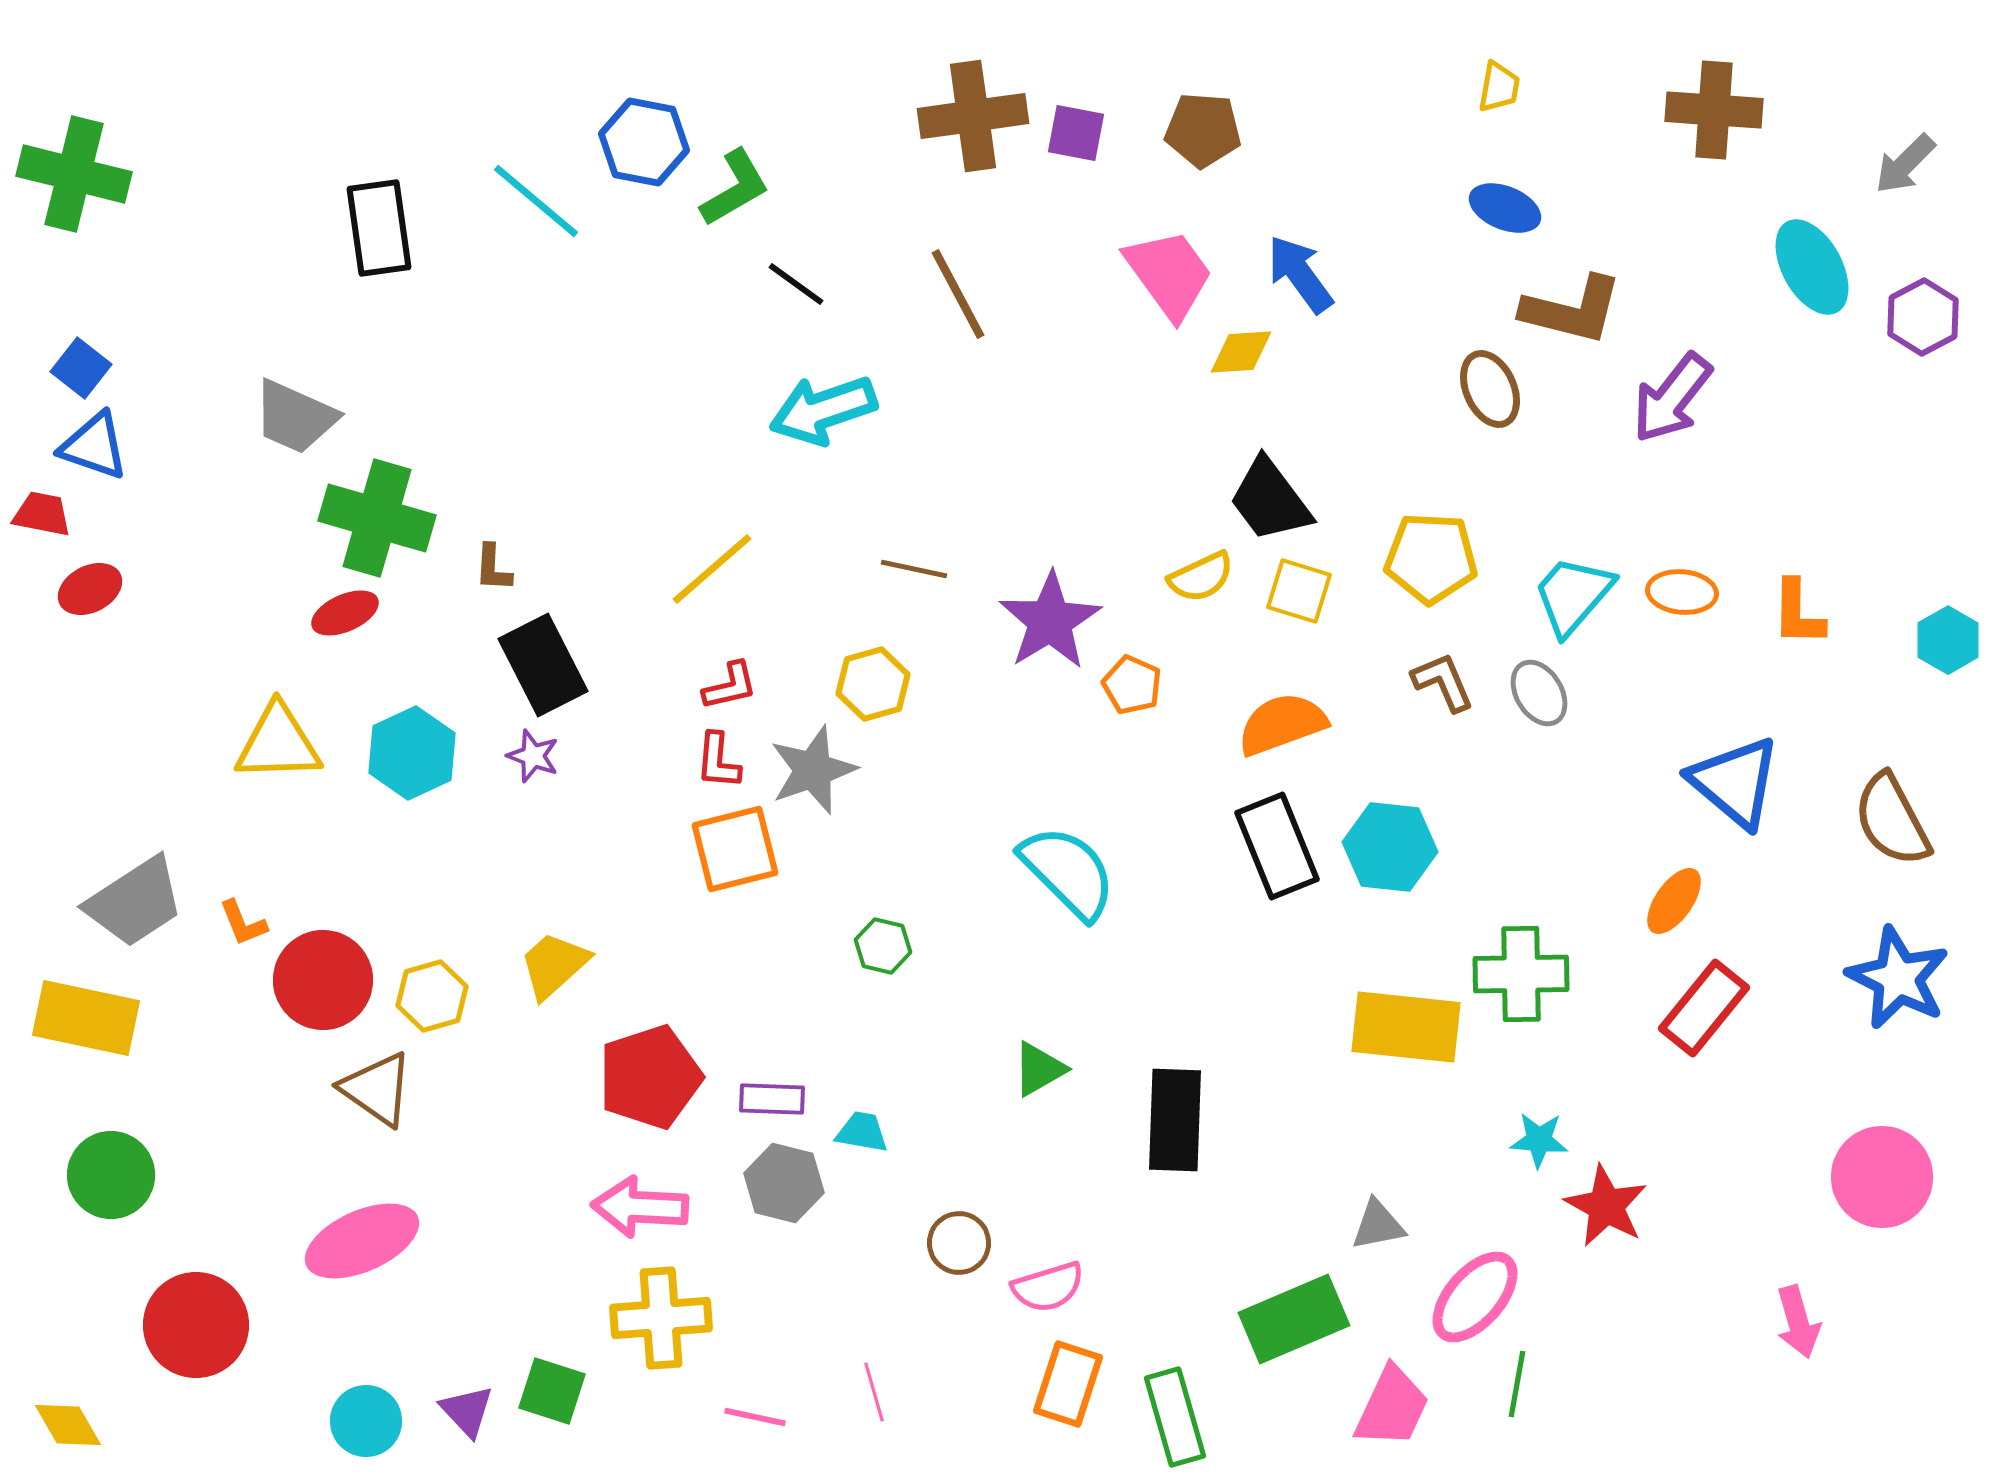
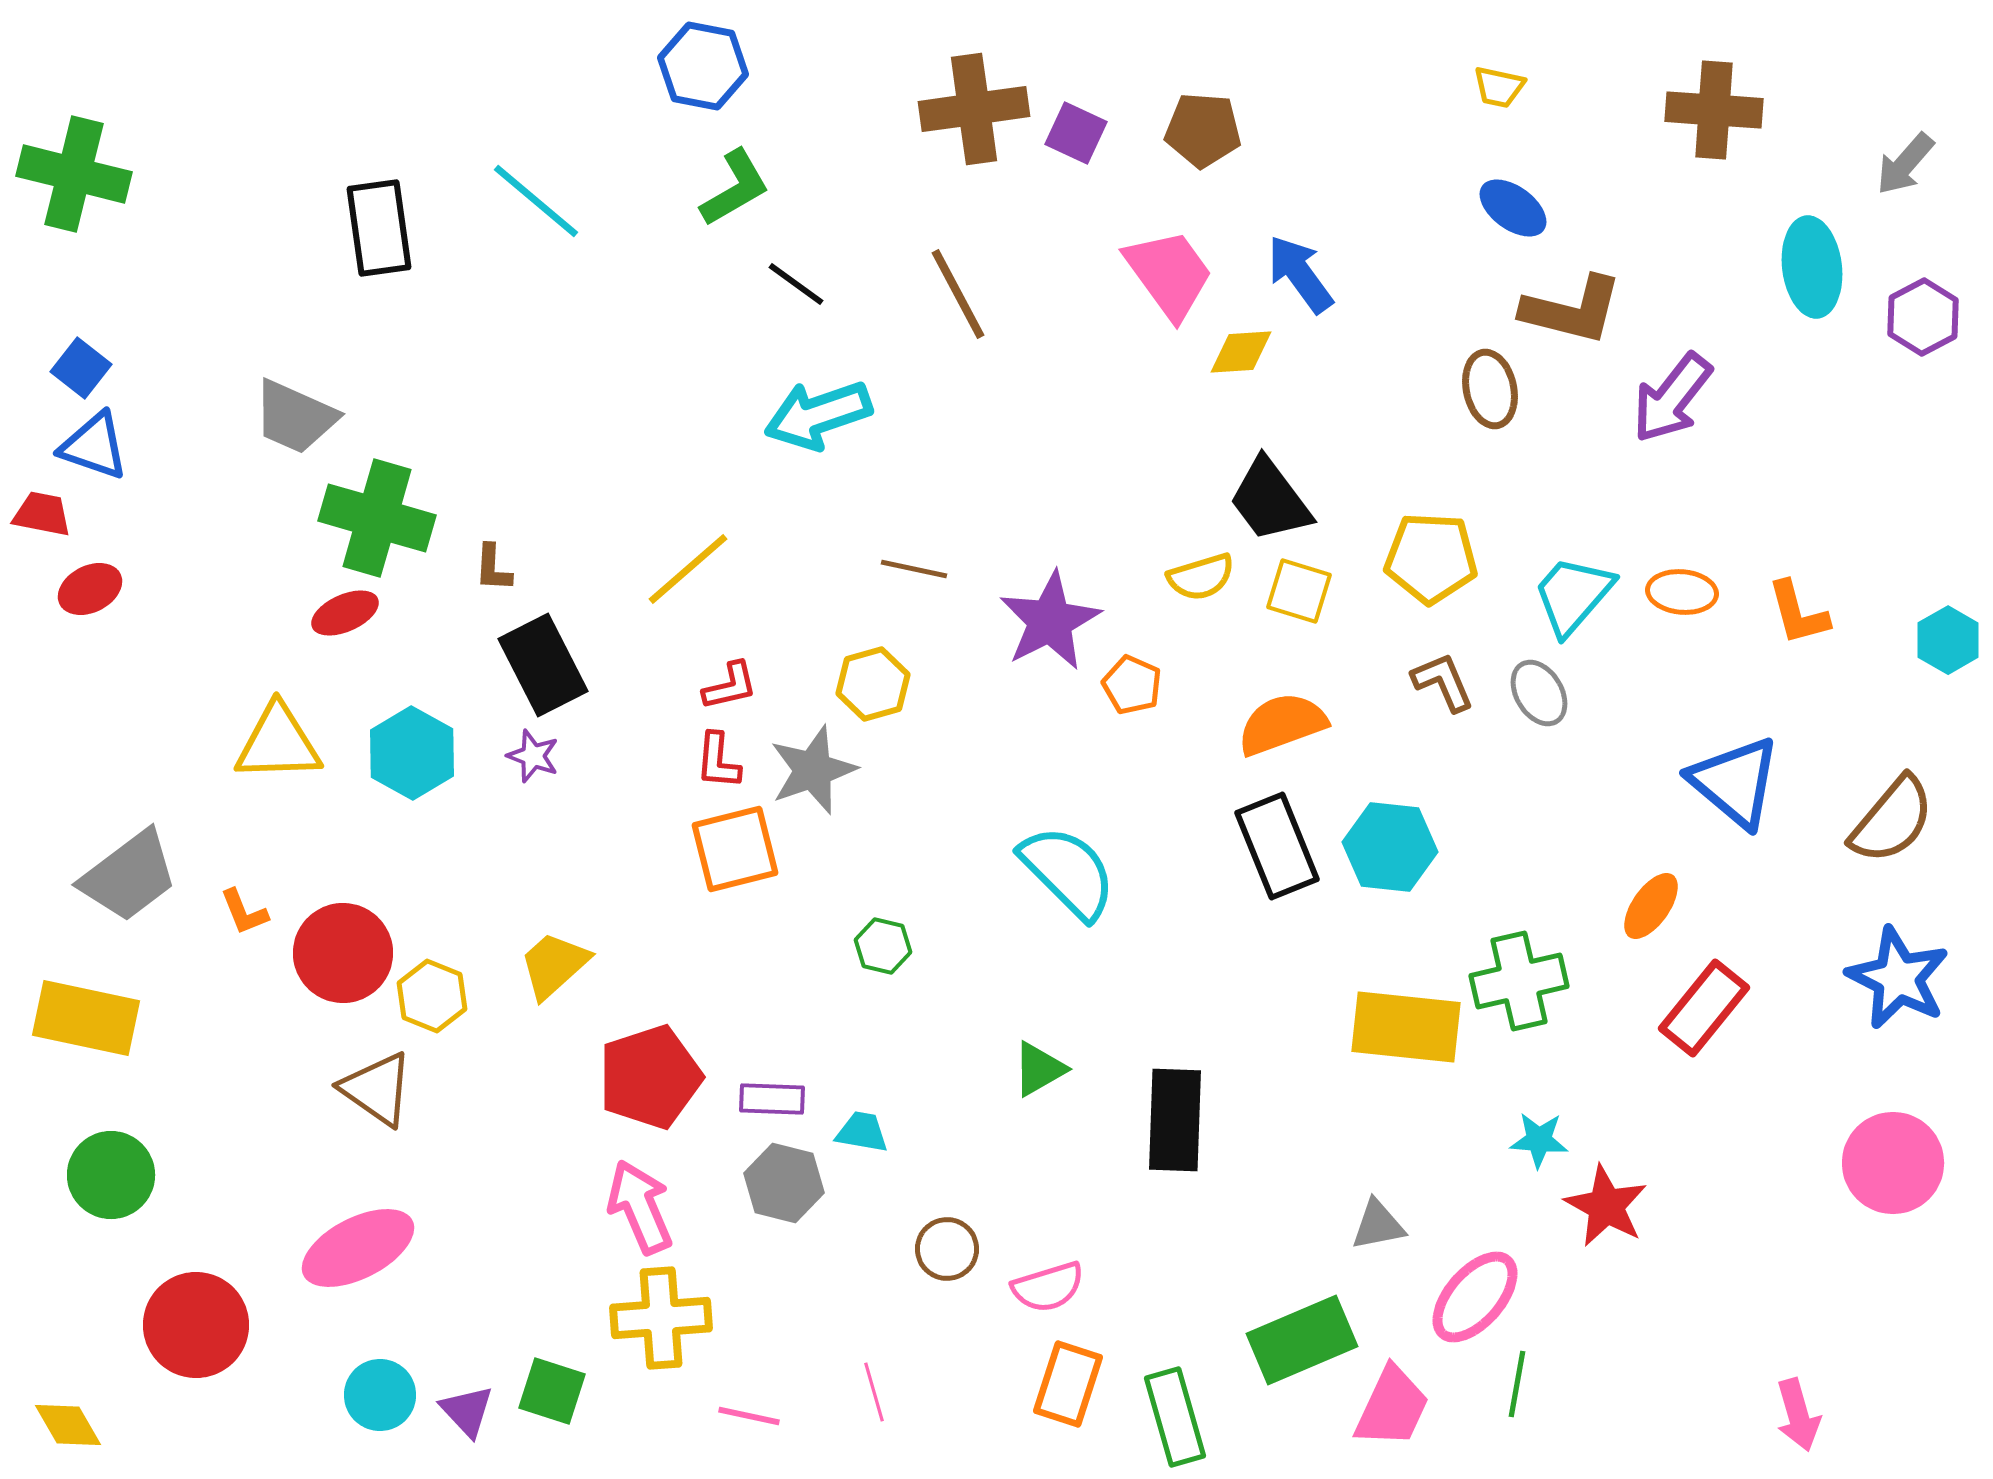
yellow trapezoid at (1499, 87): rotated 92 degrees clockwise
brown cross at (973, 116): moved 1 px right, 7 px up
purple square at (1076, 133): rotated 14 degrees clockwise
blue hexagon at (644, 142): moved 59 px right, 76 px up
gray arrow at (1905, 164): rotated 4 degrees counterclockwise
blue ellipse at (1505, 208): moved 8 px right; rotated 14 degrees clockwise
cyan ellipse at (1812, 267): rotated 22 degrees clockwise
brown ellipse at (1490, 389): rotated 12 degrees clockwise
cyan arrow at (823, 410): moved 5 px left, 5 px down
yellow line at (712, 569): moved 24 px left
yellow semicircle at (1201, 577): rotated 8 degrees clockwise
orange L-shape at (1798, 613): rotated 16 degrees counterclockwise
purple star at (1050, 621): rotated 4 degrees clockwise
cyan hexagon at (412, 753): rotated 6 degrees counterclockwise
brown semicircle at (1892, 820): rotated 112 degrees counterclockwise
orange ellipse at (1674, 901): moved 23 px left, 5 px down
gray trapezoid at (135, 902): moved 6 px left, 26 px up; rotated 4 degrees counterclockwise
orange L-shape at (243, 923): moved 1 px right, 11 px up
green cross at (1521, 974): moved 2 px left, 7 px down; rotated 12 degrees counterclockwise
red circle at (323, 980): moved 20 px right, 27 px up
yellow hexagon at (432, 996): rotated 22 degrees counterclockwise
pink circle at (1882, 1177): moved 11 px right, 14 px up
pink arrow at (640, 1207): rotated 64 degrees clockwise
pink ellipse at (362, 1241): moved 4 px left, 7 px down; rotated 3 degrees counterclockwise
brown circle at (959, 1243): moved 12 px left, 6 px down
green rectangle at (1294, 1319): moved 8 px right, 21 px down
pink arrow at (1798, 1322): moved 93 px down
pink line at (755, 1417): moved 6 px left, 1 px up
cyan circle at (366, 1421): moved 14 px right, 26 px up
